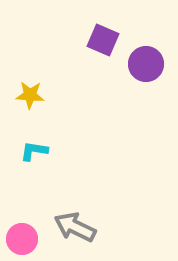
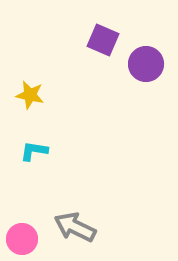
yellow star: rotated 8 degrees clockwise
